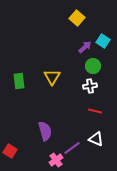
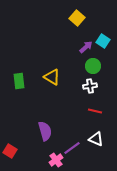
purple arrow: moved 1 px right
yellow triangle: rotated 30 degrees counterclockwise
